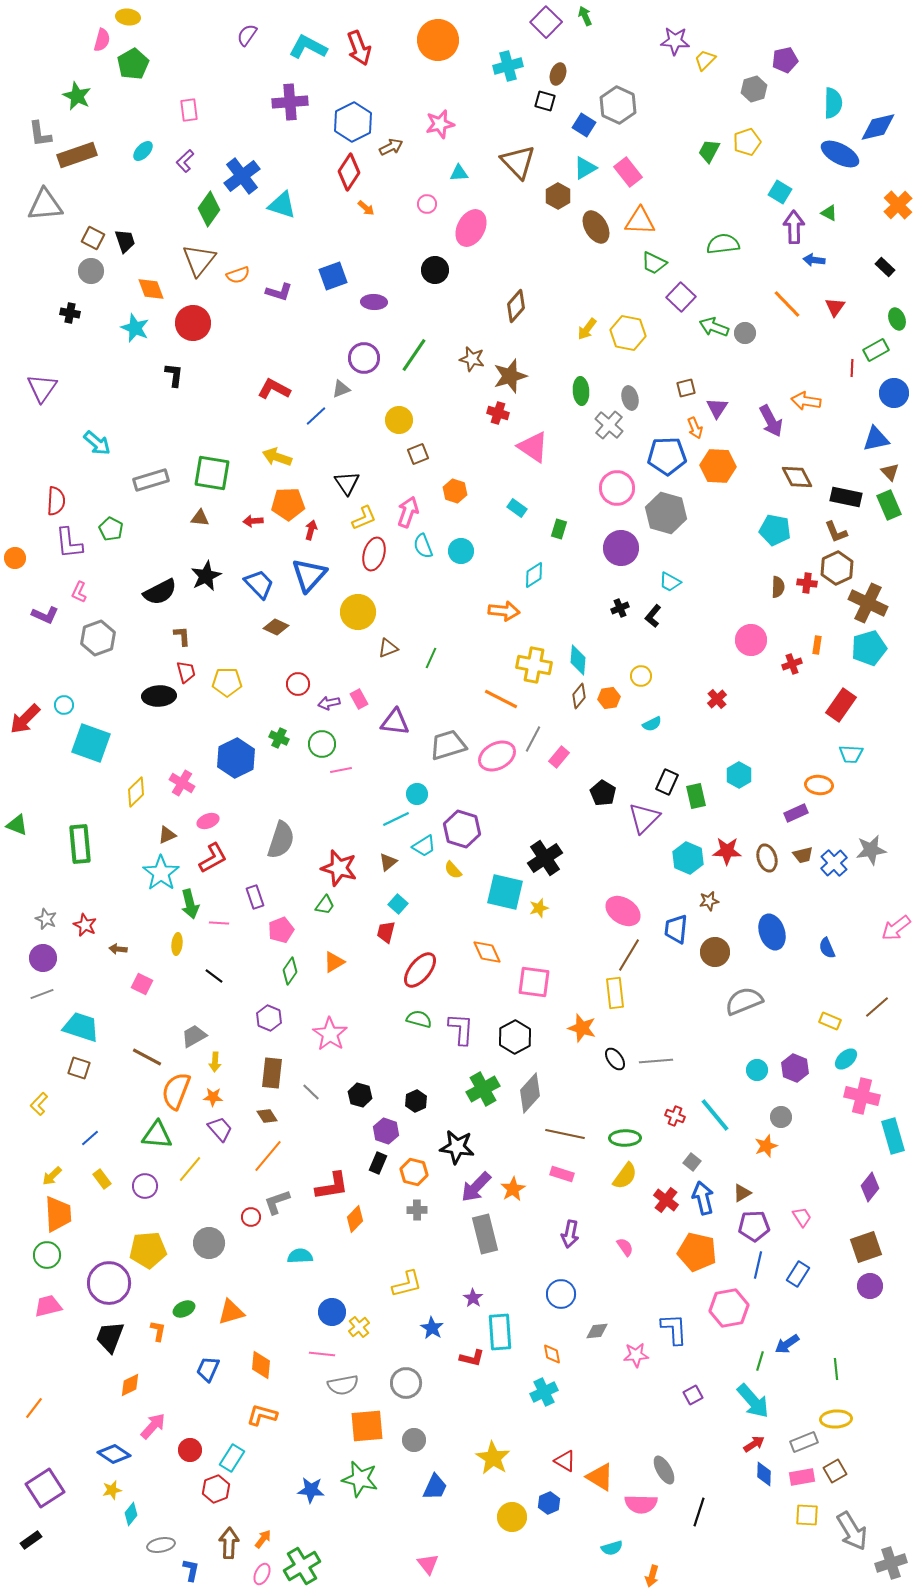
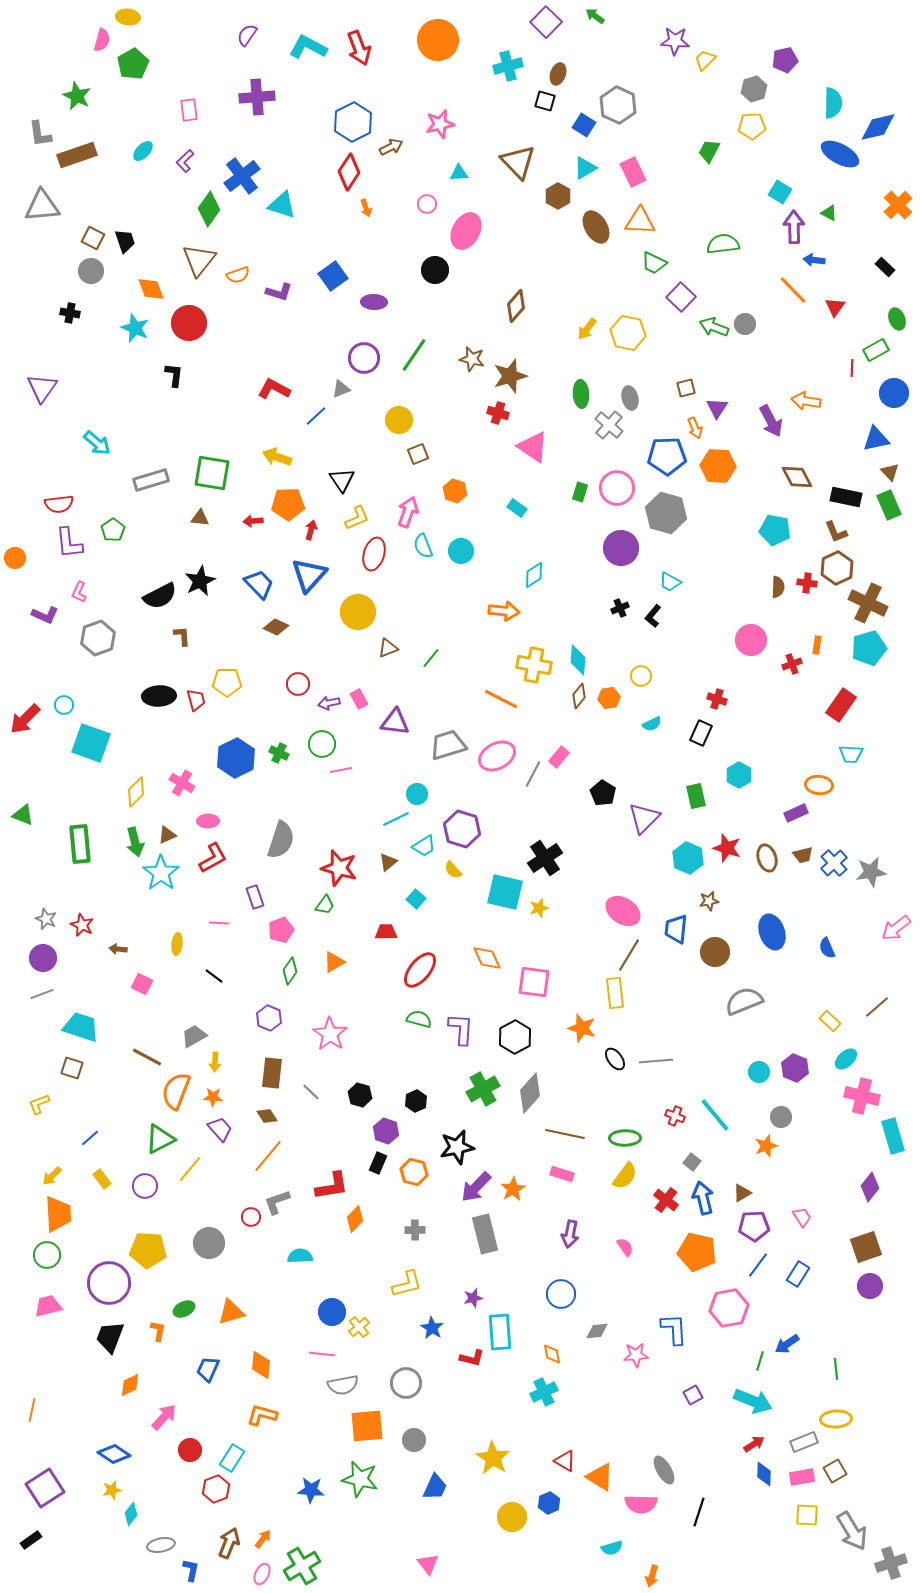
green arrow at (585, 16): moved 10 px right; rotated 30 degrees counterclockwise
purple cross at (290, 102): moved 33 px left, 5 px up
yellow pentagon at (747, 142): moved 5 px right, 16 px up; rotated 16 degrees clockwise
pink rectangle at (628, 172): moved 5 px right; rotated 12 degrees clockwise
gray triangle at (45, 205): moved 3 px left, 1 px down
orange arrow at (366, 208): rotated 30 degrees clockwise
pink ellipse at (471, 228): moved 5 px left, 3 px down
blue square at (333, 276): rotated 16 degrees counterclockwise
orange line at (787, 304): moved 6 px right, 14 px up
red circle at (193, 323): moved 4 px left
gray circle at (745, 333): moved 9 px up
green ellipse at (581, 391): moved 3 px down
black triangle at (347, 483): moved 5 px left, 3 px up
red semicircle at (56, 501): moved 3 px right, 3 px down; rotated 80 degrees clockwise
yellow L-shape at (364, 518): moved 7 px left
green pentagon at (111, 529): moved 2 px right, 1 px down; rotated 10 degrees clockwise
green rectangle at (559, 529): moved 21 px right, 37 px up
black star at (206, 576): moved 6 px left, 5 px down
black semicircle at (160, 592): moved 4 px down
green line at (431, 658): rotated 15 degrees clockwise
red trapezoid at (186, 672): moved 10 px right, 28 px down
red cross at (717, 699): rotated 30 degrees counterclockwise
green cross at (279, 738): moved 15 px down
gray line at (533, 739): moved 35 px down
black rectangle at (667, 782): moved 34 px right, 49 px up
pink ellipse at (208, 821): rotated 20 degrees clockwise
green triangle at (17, 825): moved 6 px right, 10 px up
gray star at (871, 850): moved 22 px down
red star at (727, 851): moved 3 px up; rotated 16 degrees clockwise
green arrow at (190, 904): moved 55 px left, 62 px up
cyan square at (398, 904): moved 18 px right, 5 px up
red star at (85, 925): moved 3 px left
red trapezoid at (386, 932): rotated 75 degrees clockwise
orange diamond at (487, 952): moved 6 px down
yellow rectangle at (830, 1021): rotated 20 degrees clockwise
brown square at (79, 1068): moved 7 px left
cyan circle at (757, 1070): moved 2 px right, 2 px down
yellow L-shape at (39, 1104): rotated 25 degrees clockwise
green triangle at (157, 1135): moved 3 px right, 4 px down; rotated 32 degrees counterclockwise
black star at (457, 1147): rotated 20 degrees counterclockwise
gray cross at (417, 1210): moved 2 px left, 20 px down
yellow pentagon at (148, 1250): rotated 9 degrees clockwise
blue line at (758, 1265): rotated 24 degrees clockwise
purple star at (473, 1298): rotated 24 degrees clockwise
cyan arrow at (753, 1401): rotated 27 degrees counterclockwise
orange line at (34, 1408): moved 2 px left, 2 px down; rotated 25 degrees counterclockwise
pink arrow at (153, 1426): moved 11 px right, 9 px up
brown arrow at (229, 1543): rotated 20 degrees clockwise
